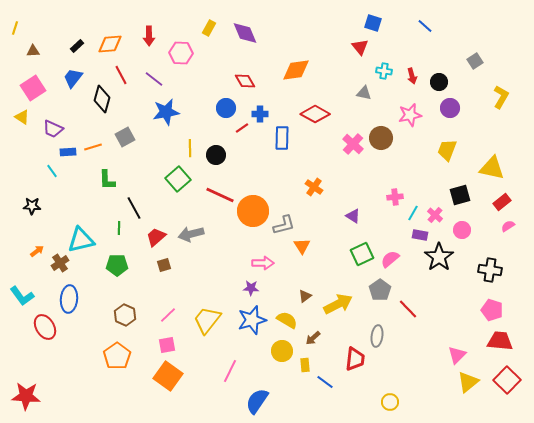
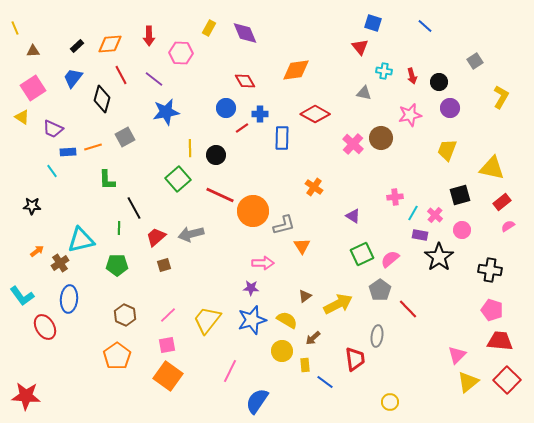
yellow line at (15, 28): rotated 40 degrees counterclockwise
red trapezoid at (355, 359): rotated 15 degrees counterclockwise
